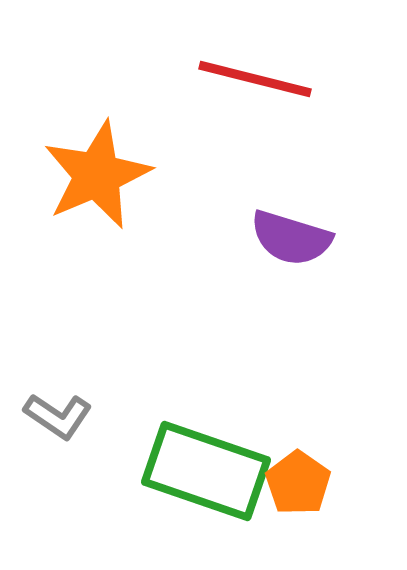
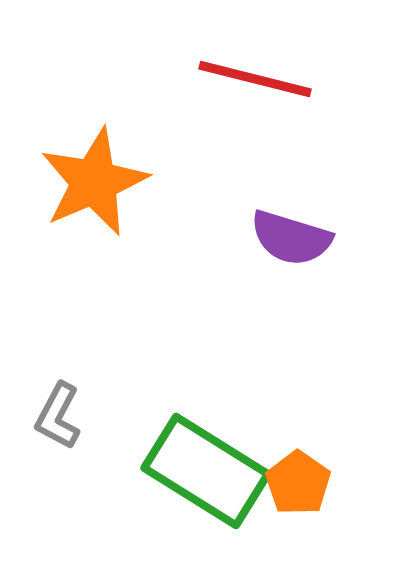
orange star: moved 3 px left, 7 px down
gray L-shape: rotated 84 degrees clockwise
green rectangle: rotated 13 degrees clockwise
